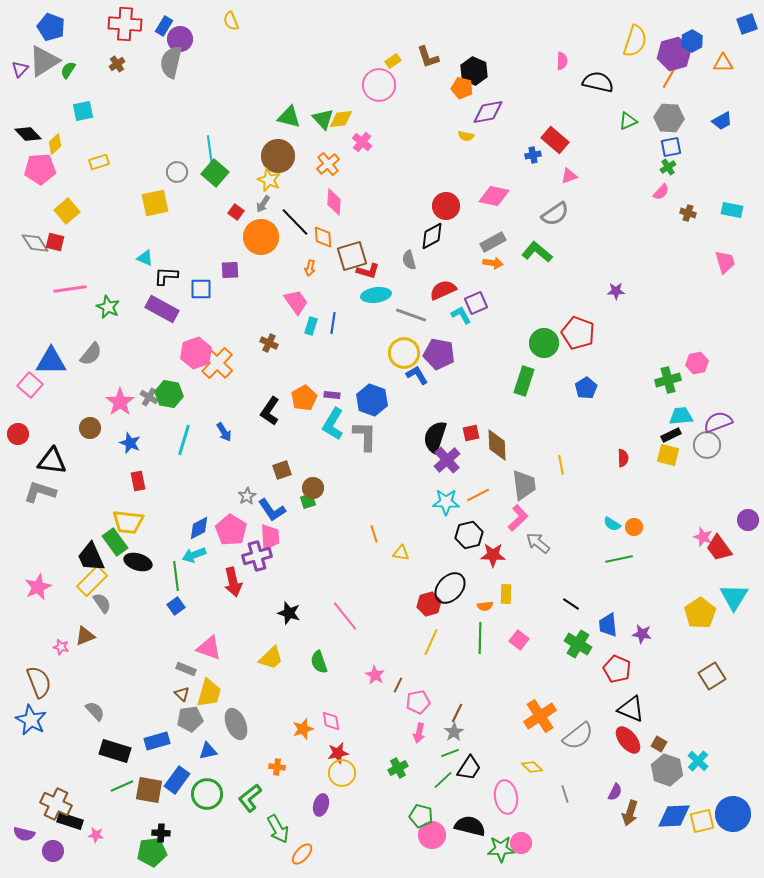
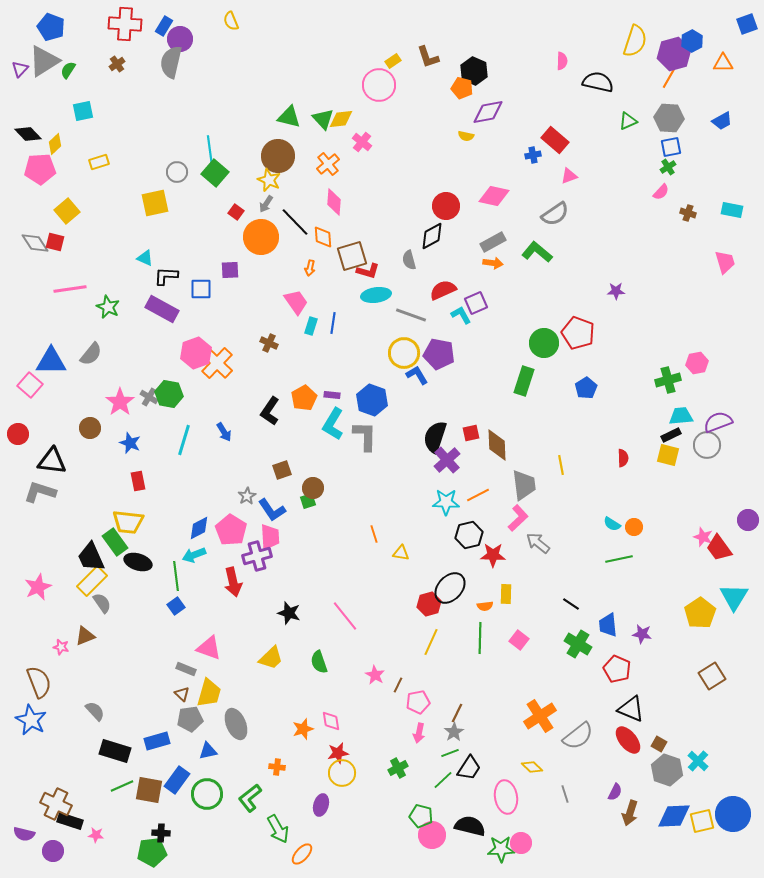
gray arrow at (263, 204): moved 3 px right
